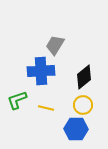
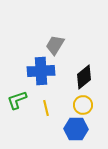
yellow line: rotated 63 degrees clockwise
